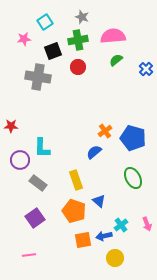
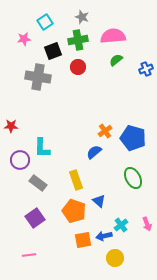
blue cross: rotated 24 degrees clockwise
